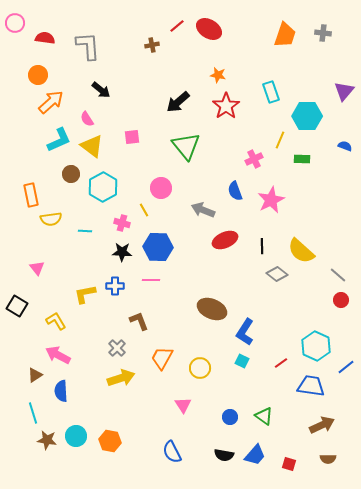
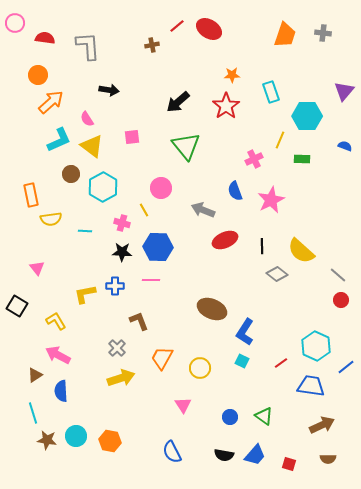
orange star at (218, 75): moved 14 px right; rotated 14 degrees counterclockwise
black arrow at (101, 90): moved 8 px right; rotated 30 degrees counterclockwise
